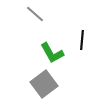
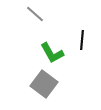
gray square: rotated 16 degrees counterclockwise
